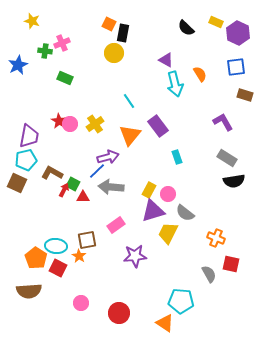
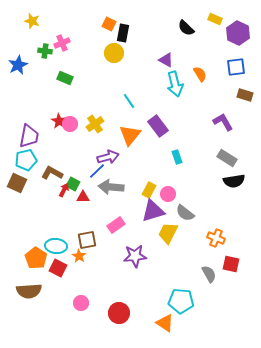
yellow rectangle at (216, 22): moved 1 px left, 3 px up
